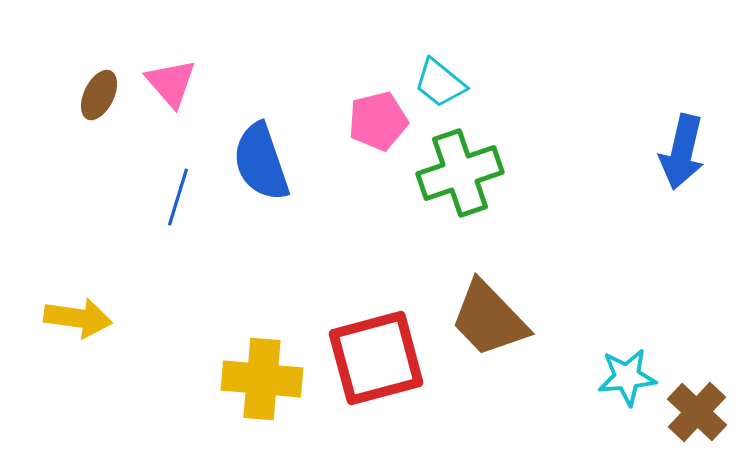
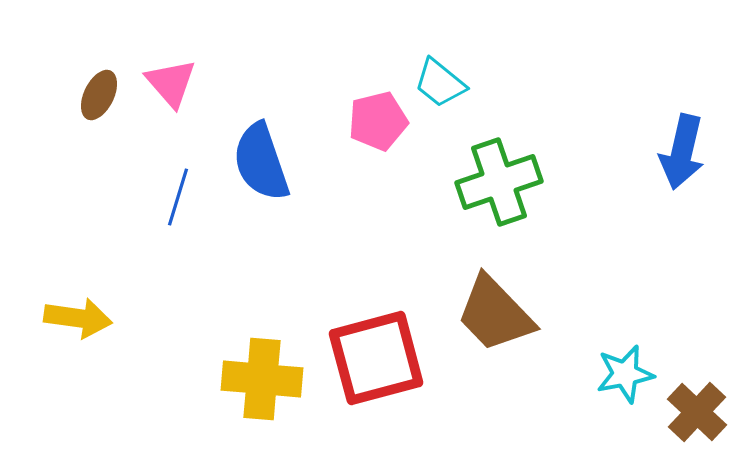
green cross: moved 39 px right, 9 px down
brown trapezoid: moved 6 px right, 5 px up
cyan star: moved 2 px left, 3 px up; rotated 6 degrees counterclockwise
